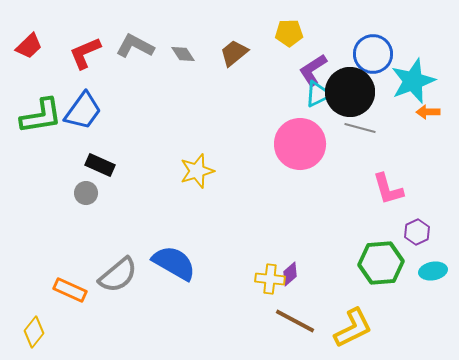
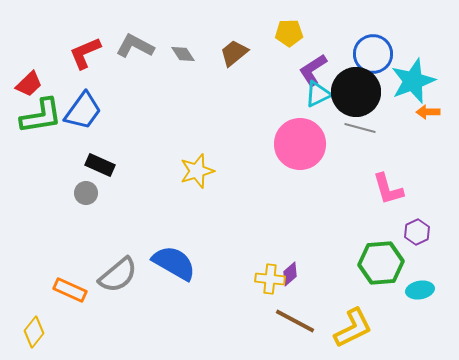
red trapezoid: moved 38 px down
black circle: moved 6 px right
cyan ellipse: moved 13 px left, 19 px down
